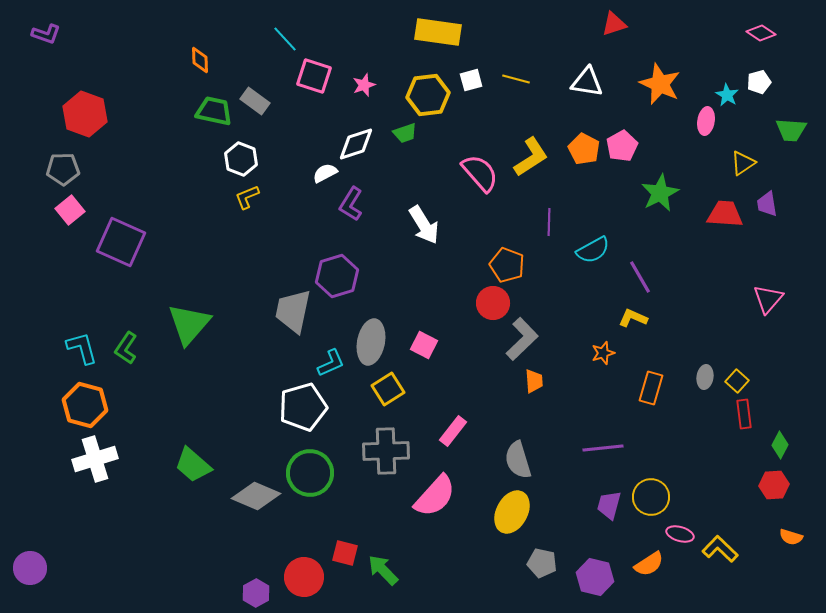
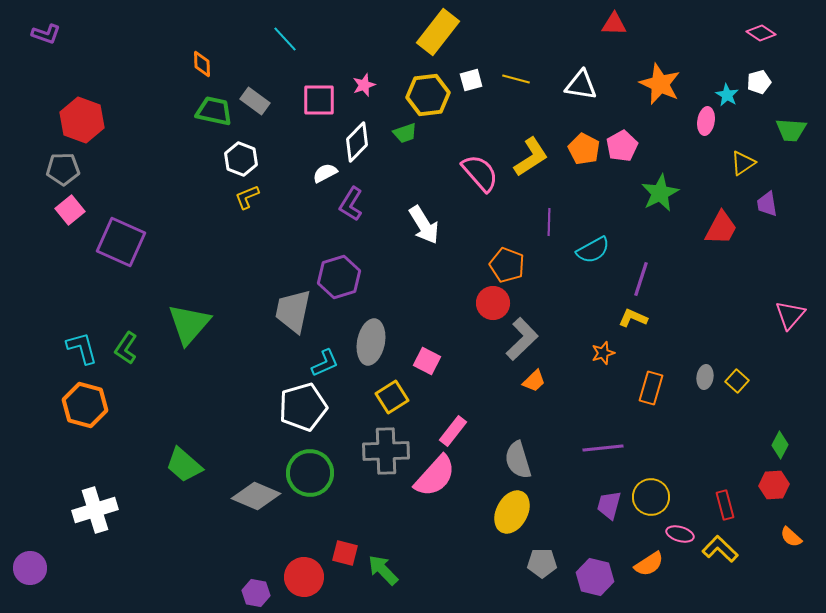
red triangle at (614, 24): rotated 20 degrees clockwise
yellow rectangle at (438, 32): rotated 60 degrees counterclockwise
orange diamond at (200, 60): moved 2 px right, 4 px down
pink square at (314, 76): moved 5 px right, 24 px down; rotated 18 degrees counterclockwise
white triangle at (587, 82): moved 6 px left, 3 px down
red hexagon at (85, 114): moved 3 px left, 6 px down
white diamond at (356, 144): moved 1 px right, 2 px up; rotated 27 degrees counterclockwise
red trapezoid at (725, 214): moved 4 px left, 14 px down; rotated 114 degrees clockwise
purple hexagon at (337, 276): moved 2 px right, 1 px down
purple line at (640, 277): moved 1 px right, 2 px down; rotated 48 degrees clockwise
pink triangle at (768, 299): moved 22 px right, 16 px down
pink square at (424, 345): moved 3 px right, 16 px down
cyan L-shape at (331, 363): moved 6 px left
orange trapezoid at (534, 381): rotated 50 degrees clockwise
yellow square at (388, 389): moved 4 px right, 8 px down
red rectangle at (744, 414): moved 19 px left, 91 px down; rotated 8 degrees counterclockwise
white cross at (95, 459): moved 51 px down
green trapezoid at (193, 465): moved 9 px left
pink semicircle at (435, 496): moved 20 px up
orange semicircle at (791, 537): rotated 25 degrees clockwise
gray pentagon at (542, 563): rotated 12 degrees counterclockwise
purple hexagon at (256, 593): rotated 20 degrees counterclockwise
